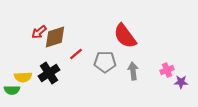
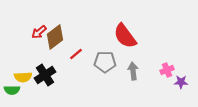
brown diamond: rotated 20 degrees counterclockwise
black cross: moved 4 px left, 2 px down
